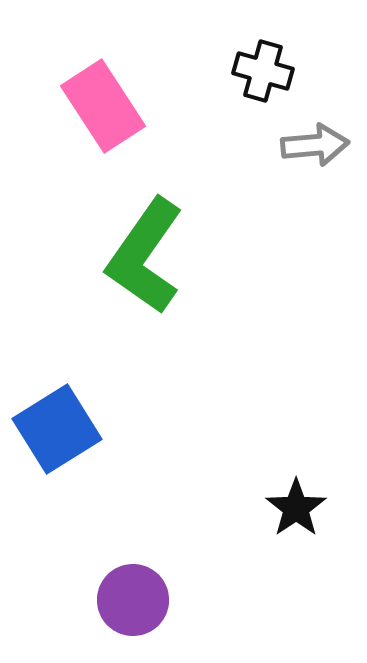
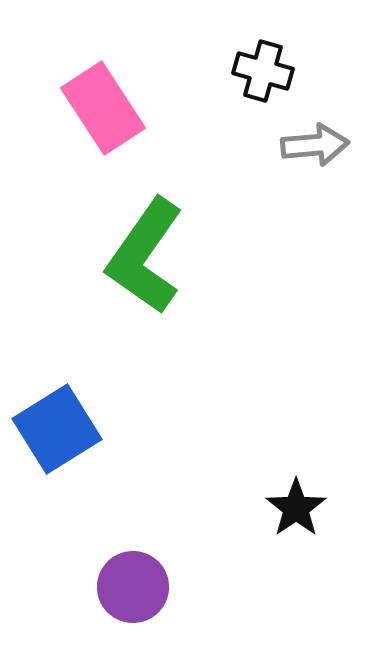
pink rectangle: moved 2 px down
purple circle: moved 13 px up
